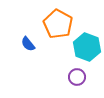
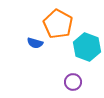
blue semicircle: moved 7 px right, 1 px up; rotated 35 degrees counterclockwise
purple circle: moved 4 px left, 5 px down
